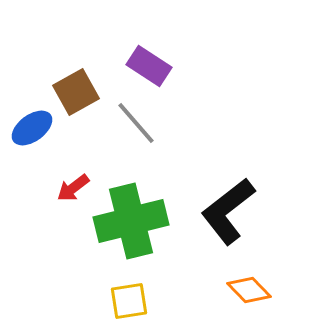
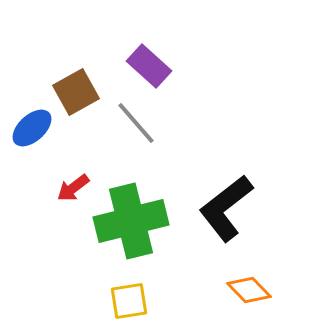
purple rectangle: rotated 9 degrees clockwise
blue ellipse: rotated 6 degrees counterclockwise
black L-shape: moved 2 px left, 3 px up
